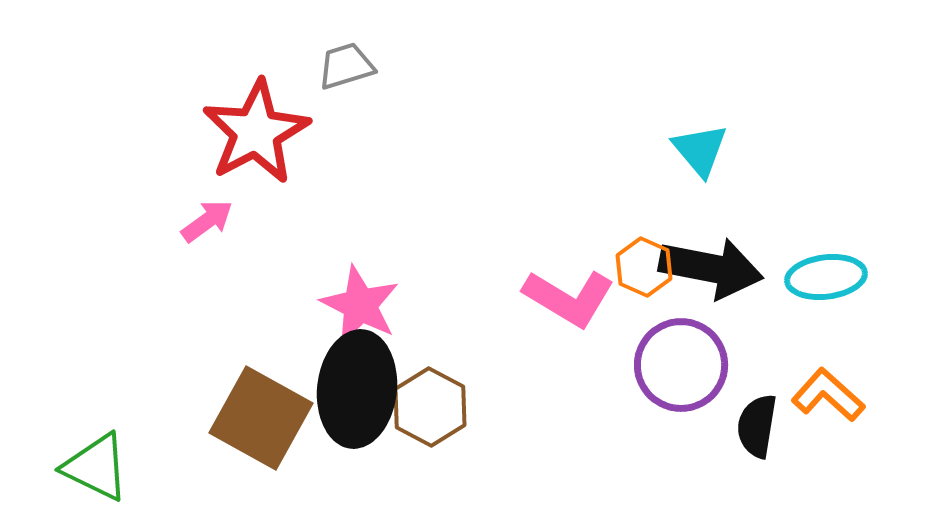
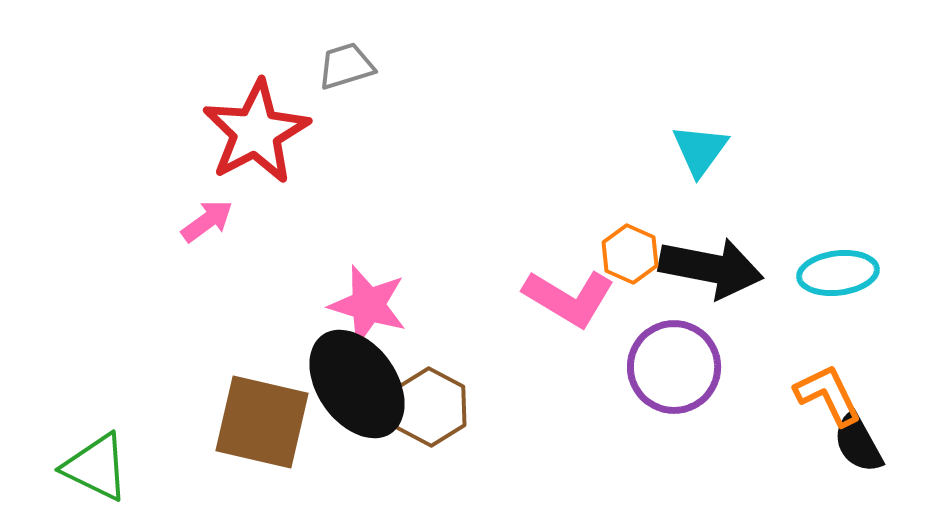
cyan triangle: rotated 16 degrees clockwise
orange hexagon: moved 14 px left, 13 px up
cyan ellipse: moved 12 px right, 4 px up
pink star: moved 8 px right; rotated 10 degrees counterclockwise
purple circle: moved 7 px left, 2 px down
black ellipse: moved 5 px up; rotated 41 degrees counterclockwise
orange L-shape: rotated 22 degrees clockwise
brown square: moved 1 px right, 4 px down; rotated 16 degrees counterclockwise
black semicircle: moved 101 px right, 17 px down; rotated 38 degrees counterclockwise
